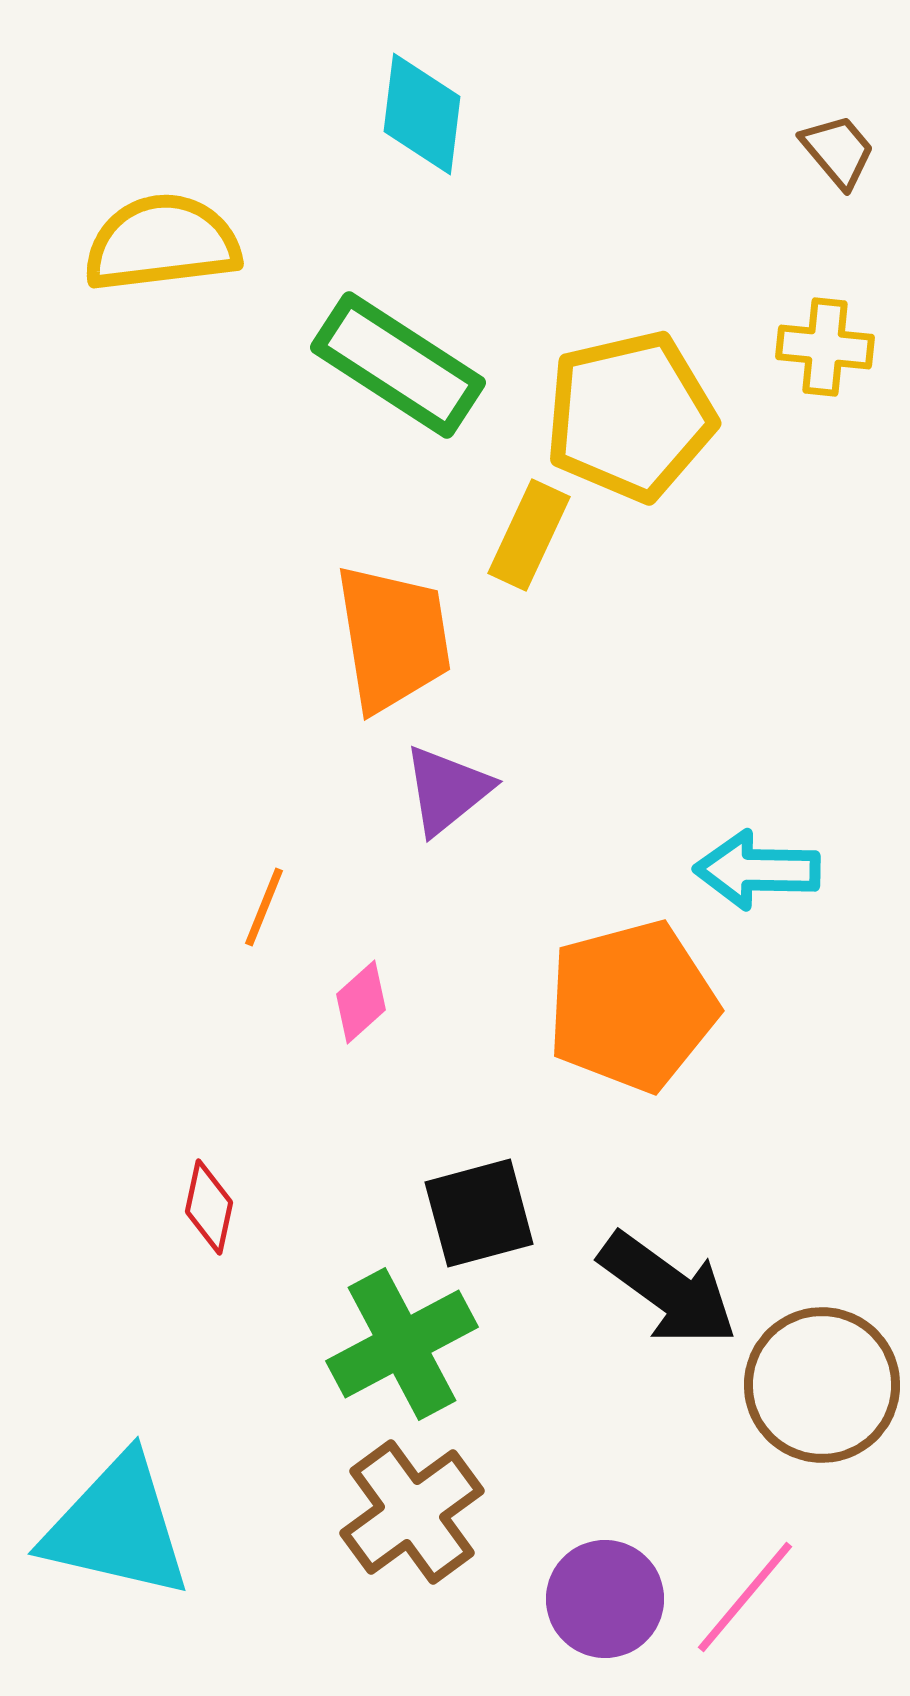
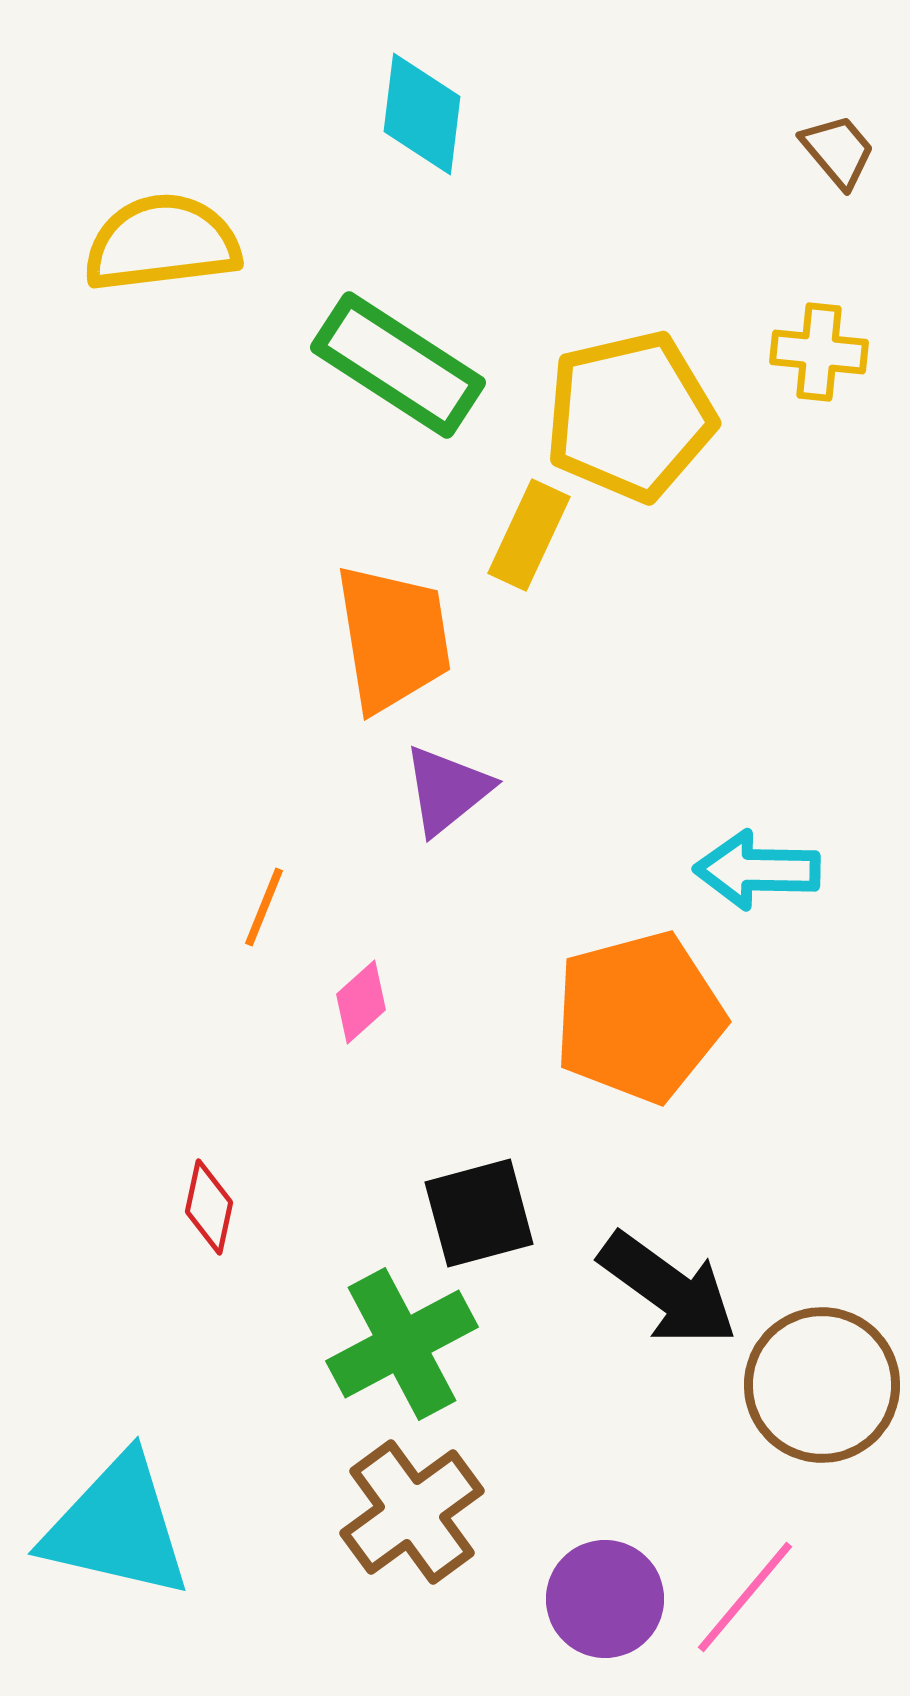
yellow cross: moved 6 px left, 5 px down
orange pentagon: moved 7 px right, 11 px down
